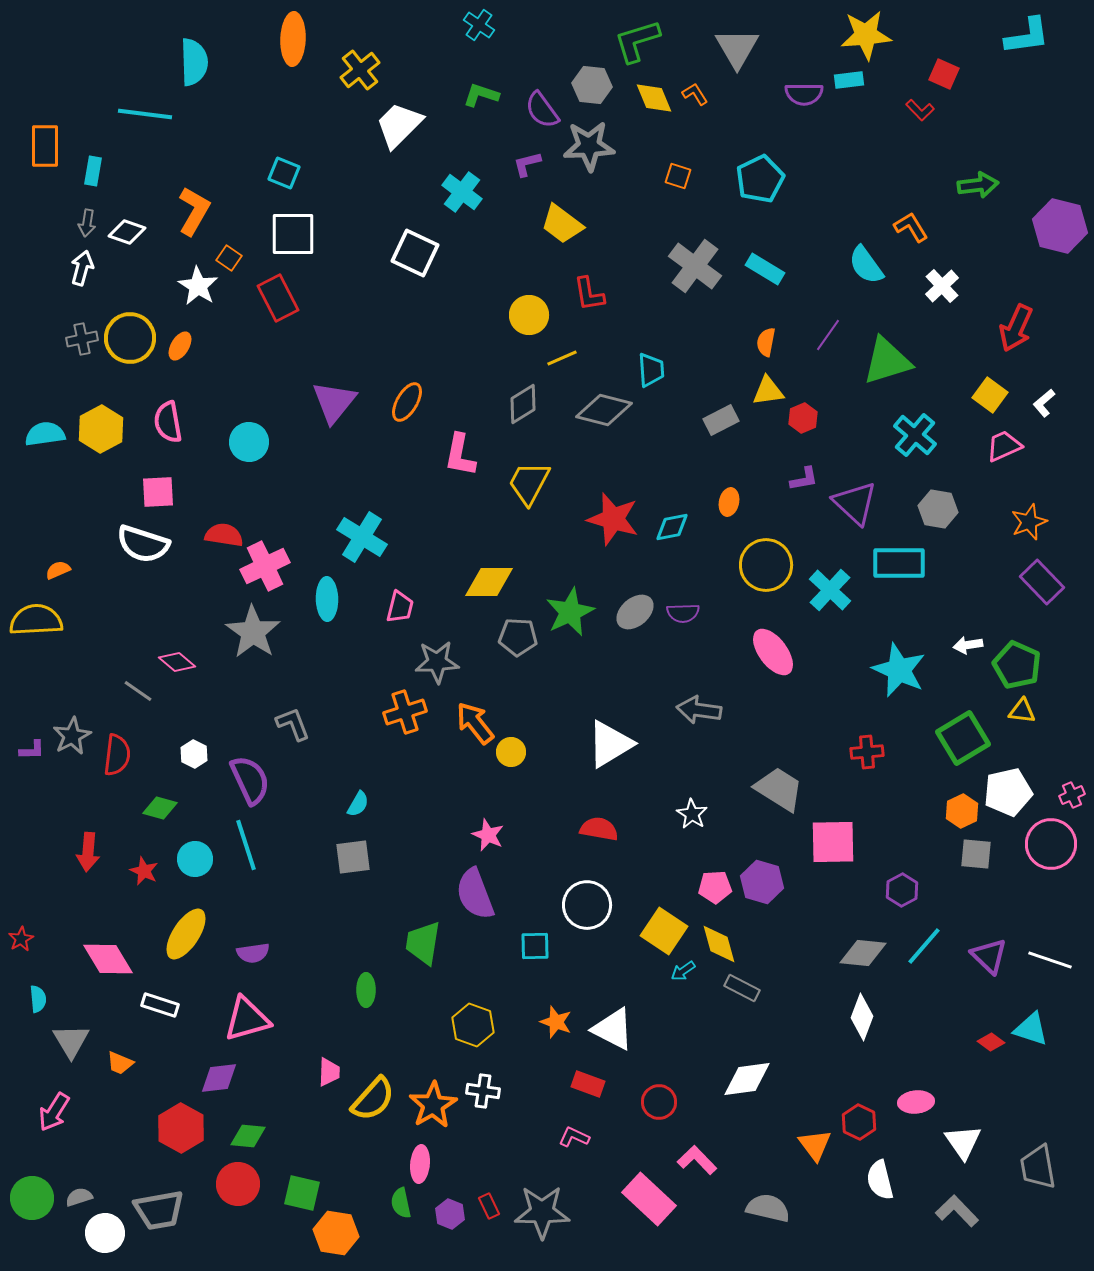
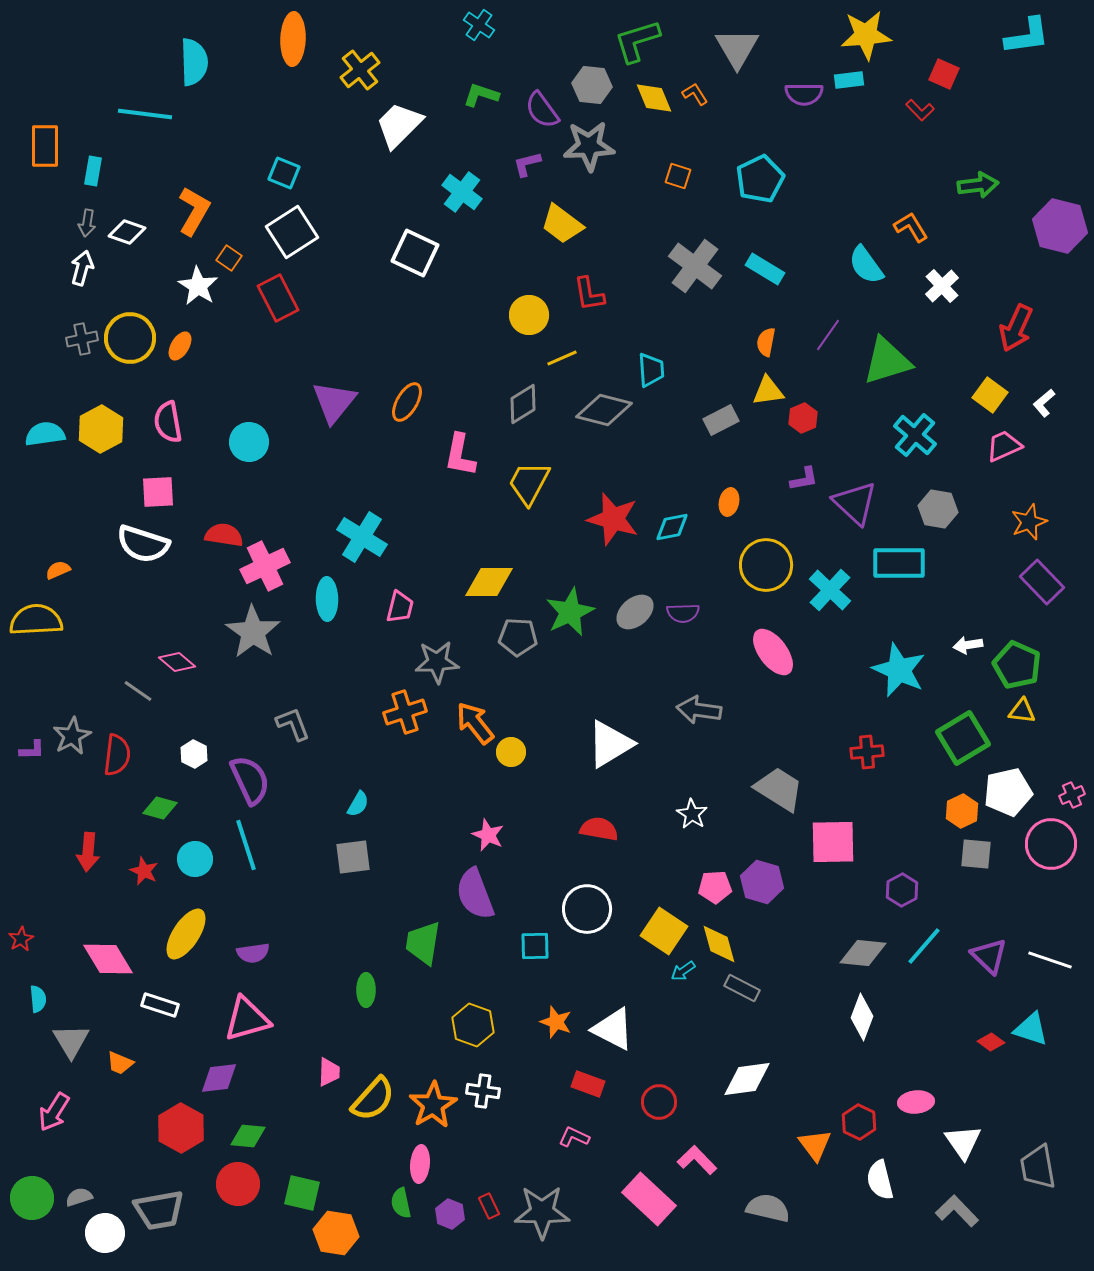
white square at (293, 234): moved 1 px left, 2 px up; rotated 33 degrees counterclockwise
white circle at (587, 905): moved 4 px down
